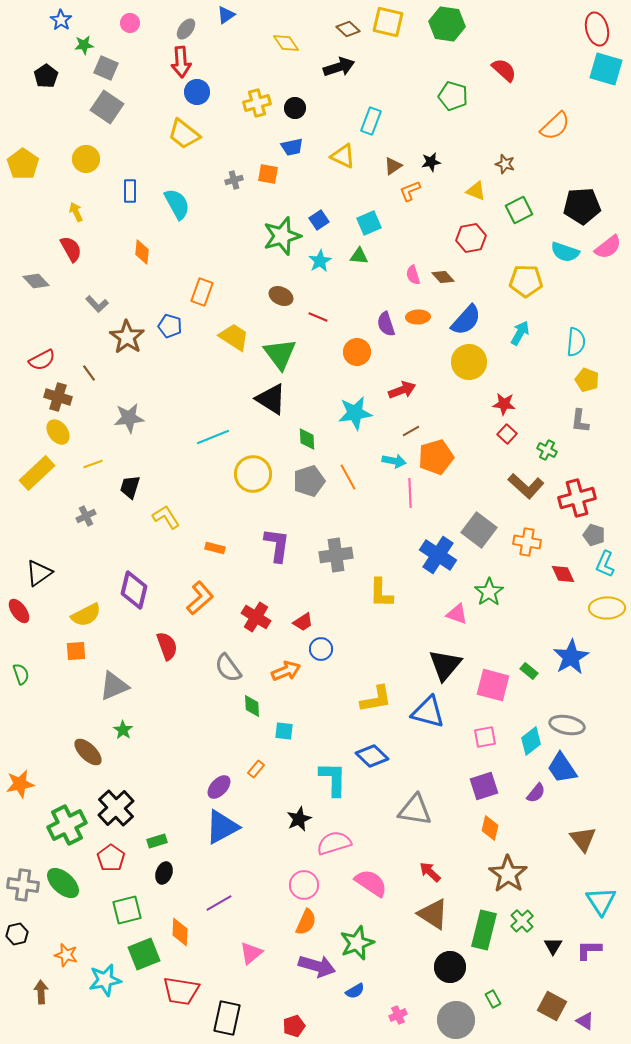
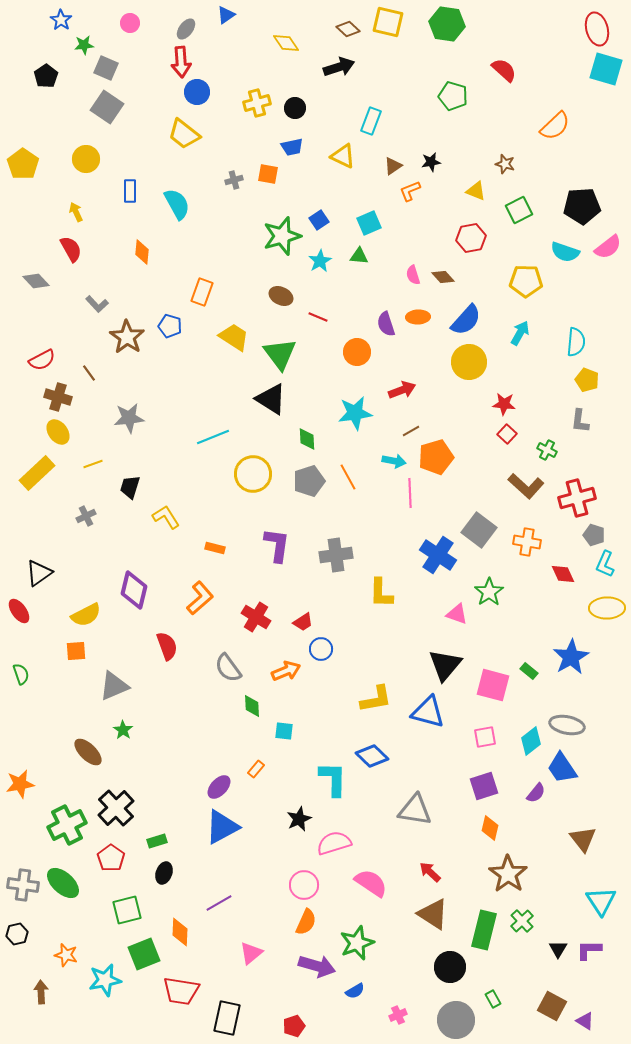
black triangle at (553, 946): moved 5 px right, 3 px down
